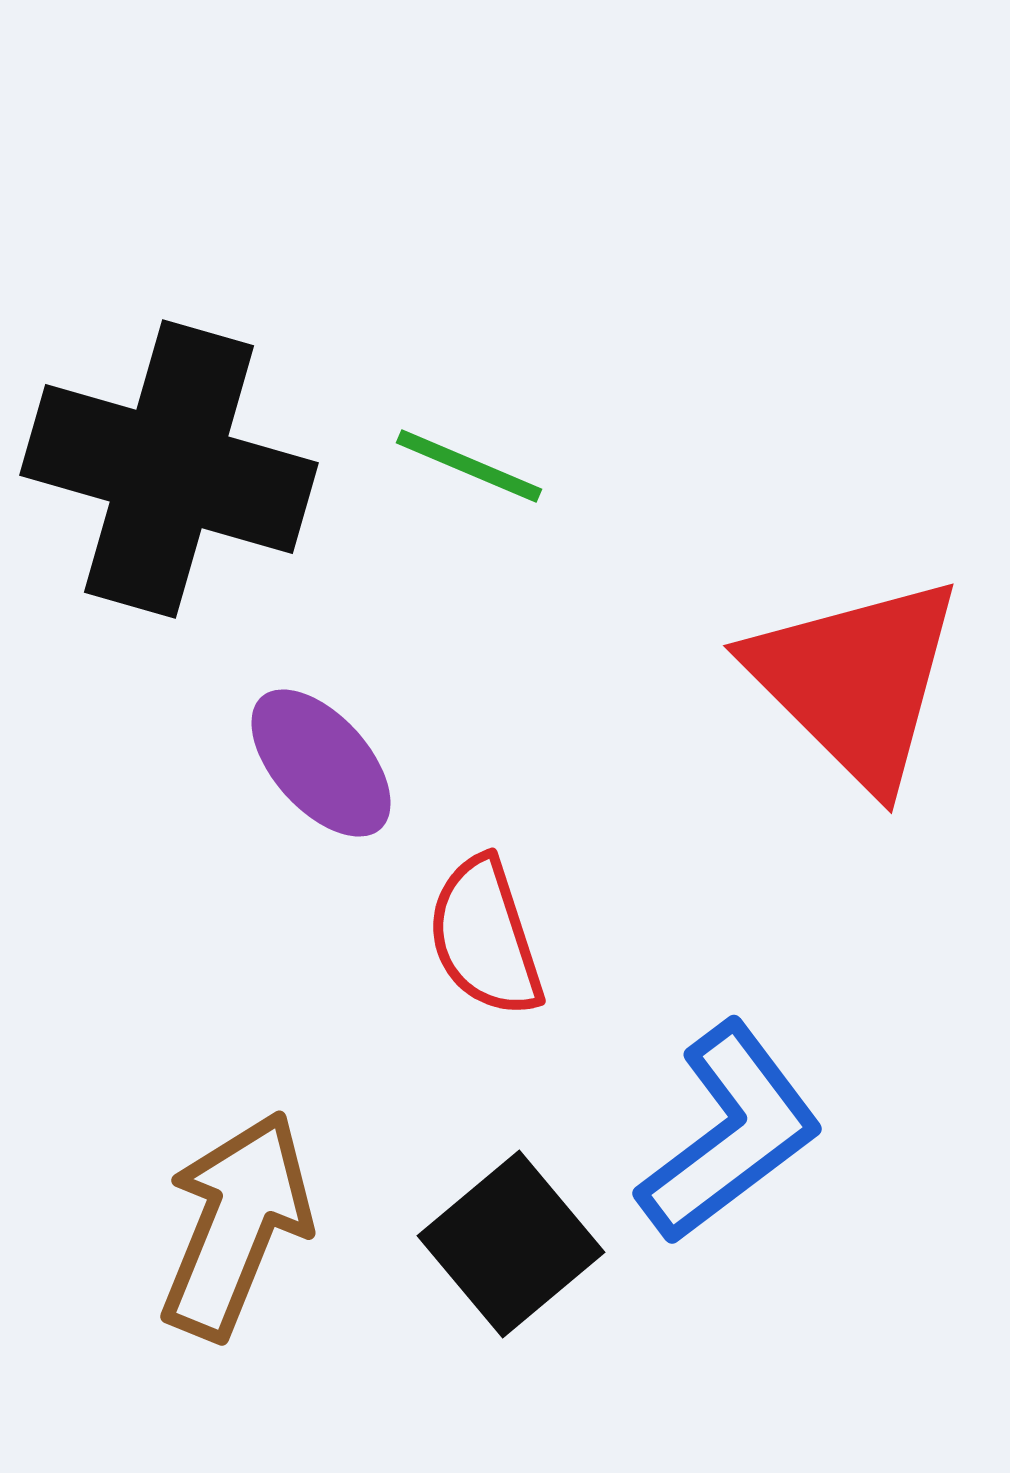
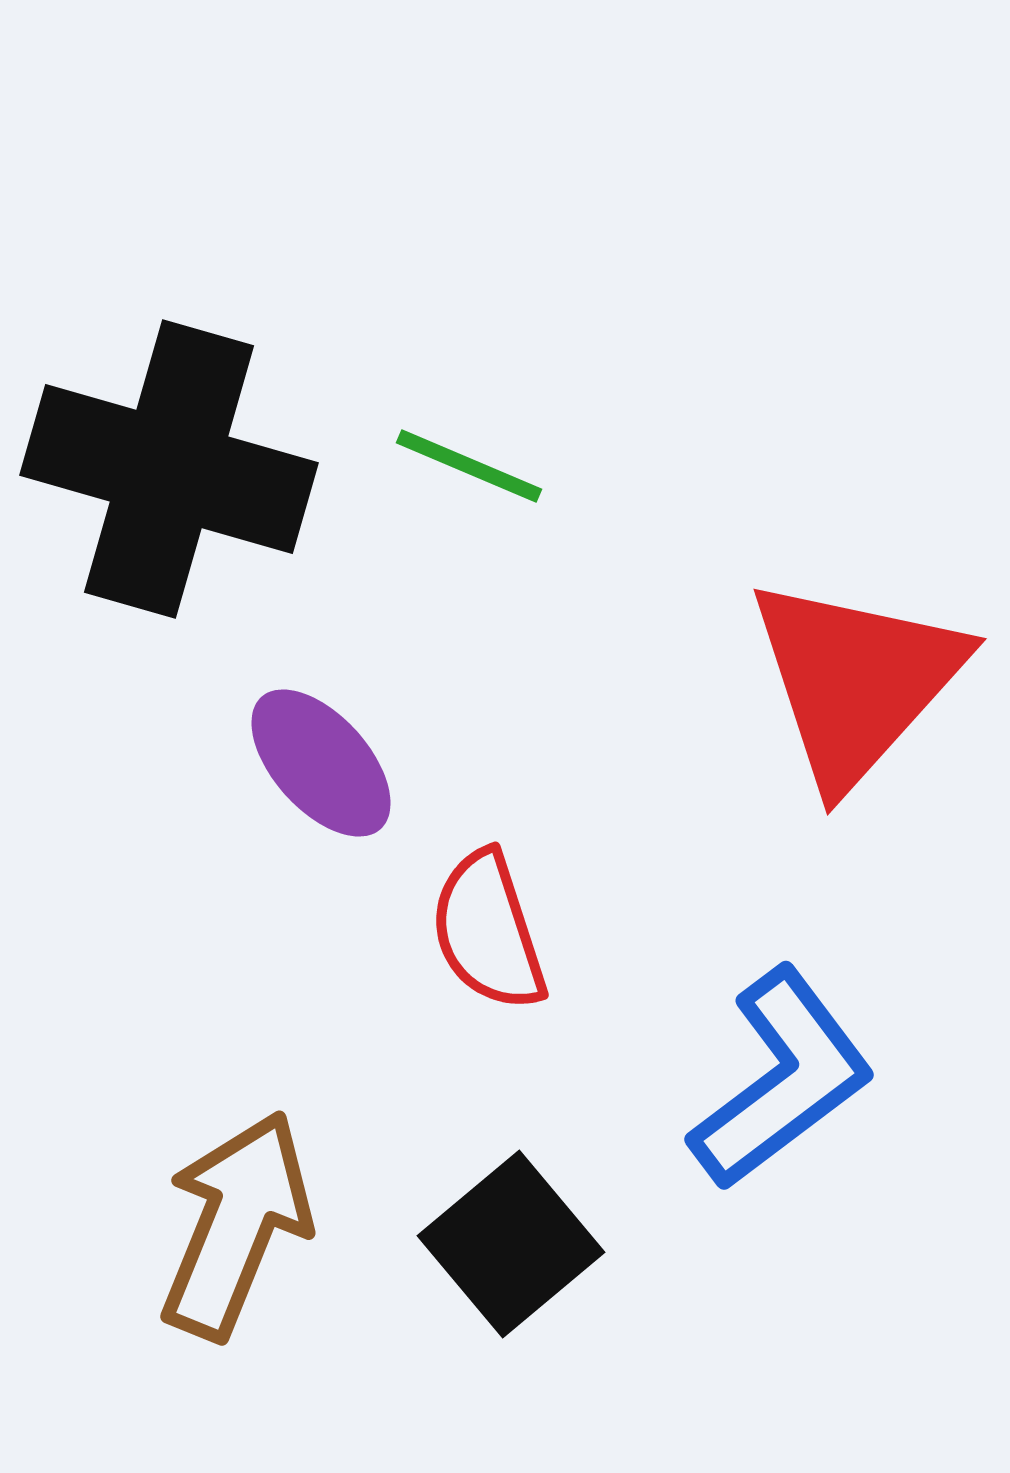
red triangle: rotated 27 degrees clockwise
red semicircle: moved 3 px right, 6 px up
blue L-shape: moved 52 px right, 54 px up
